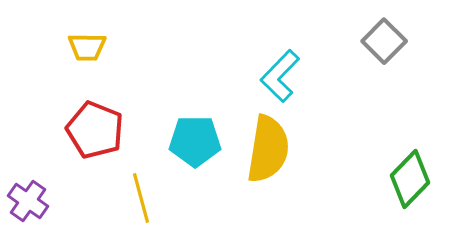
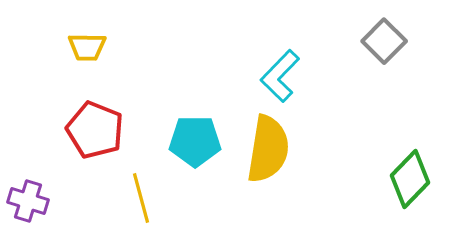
purple cross: rotated 18 degrees counterclockwise
